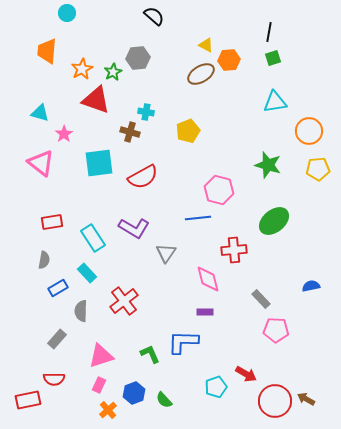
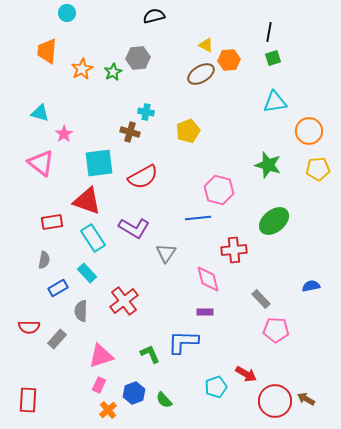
black semicircle at (154, 16): rotated 55 degrees counterclockwise
red triangle at (96, 100): moved 9 px left, 101 px down
red semicircle at (54, 379): moved 25 px left, 52 px up
red rectangle at (28, 400): rotated 75 degrees counterclockwise
